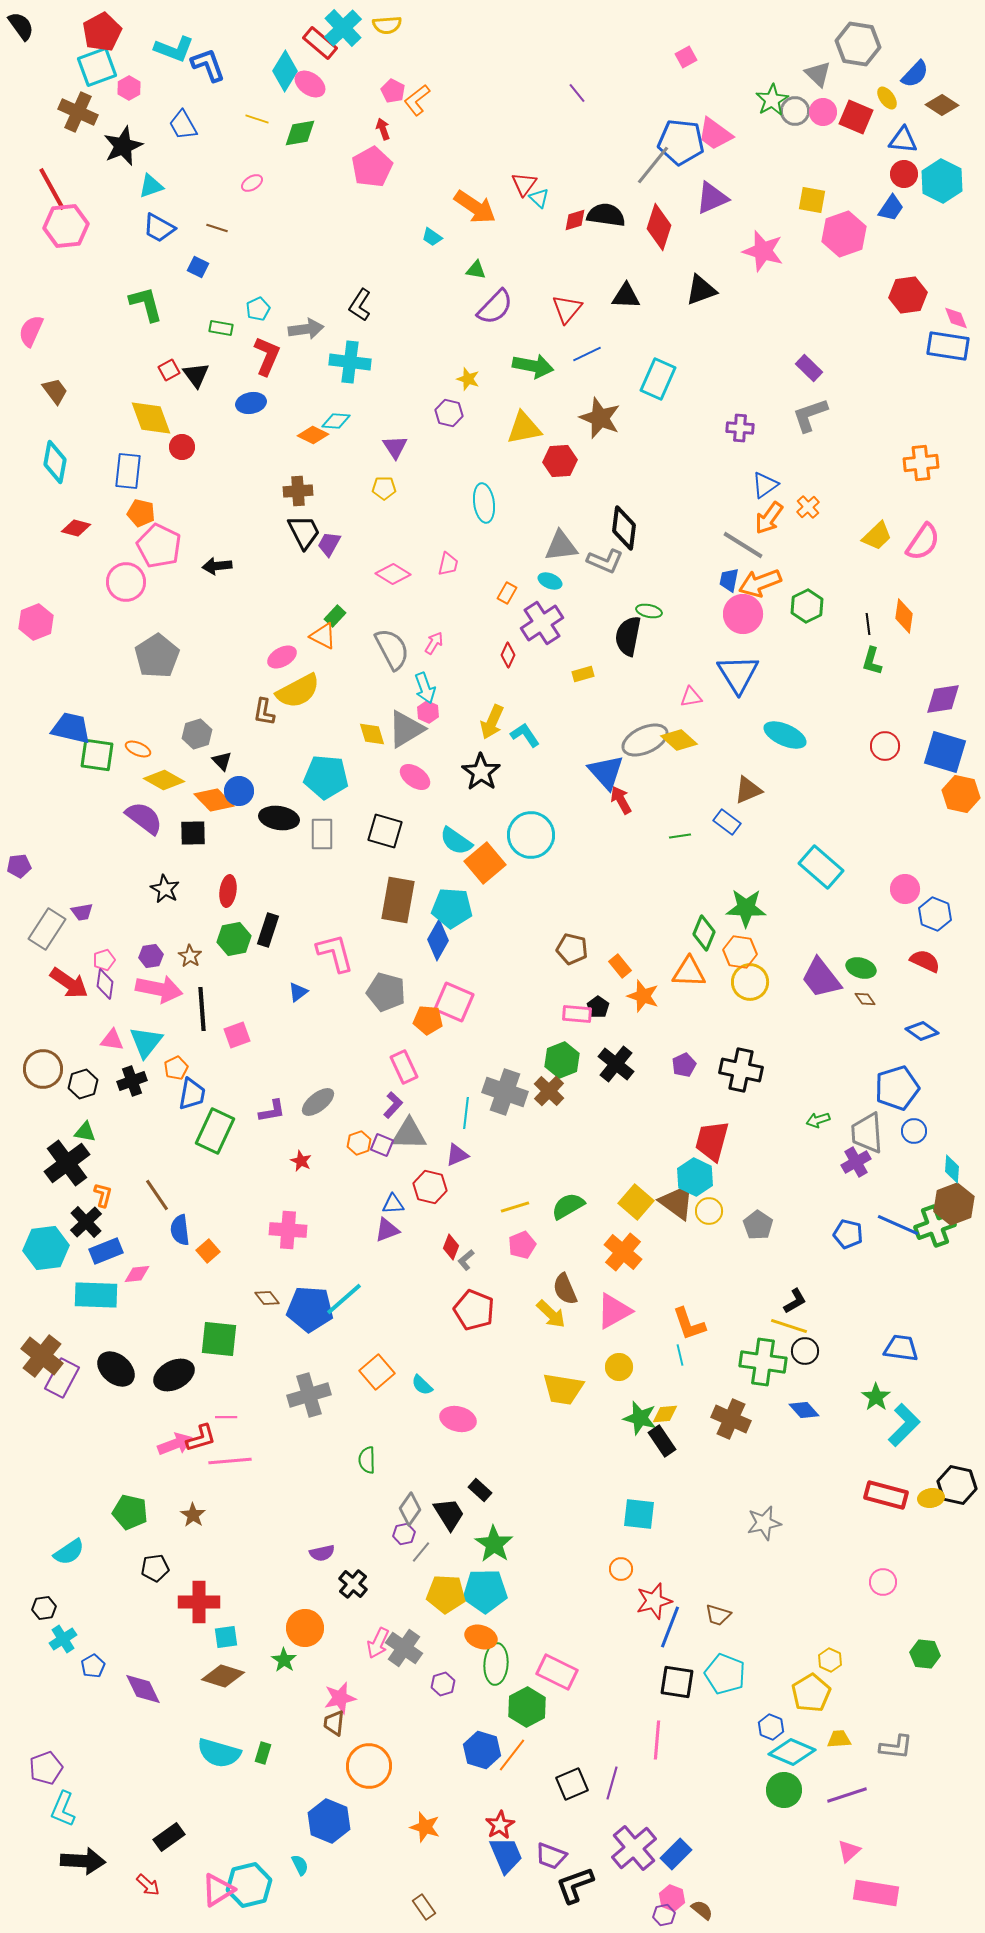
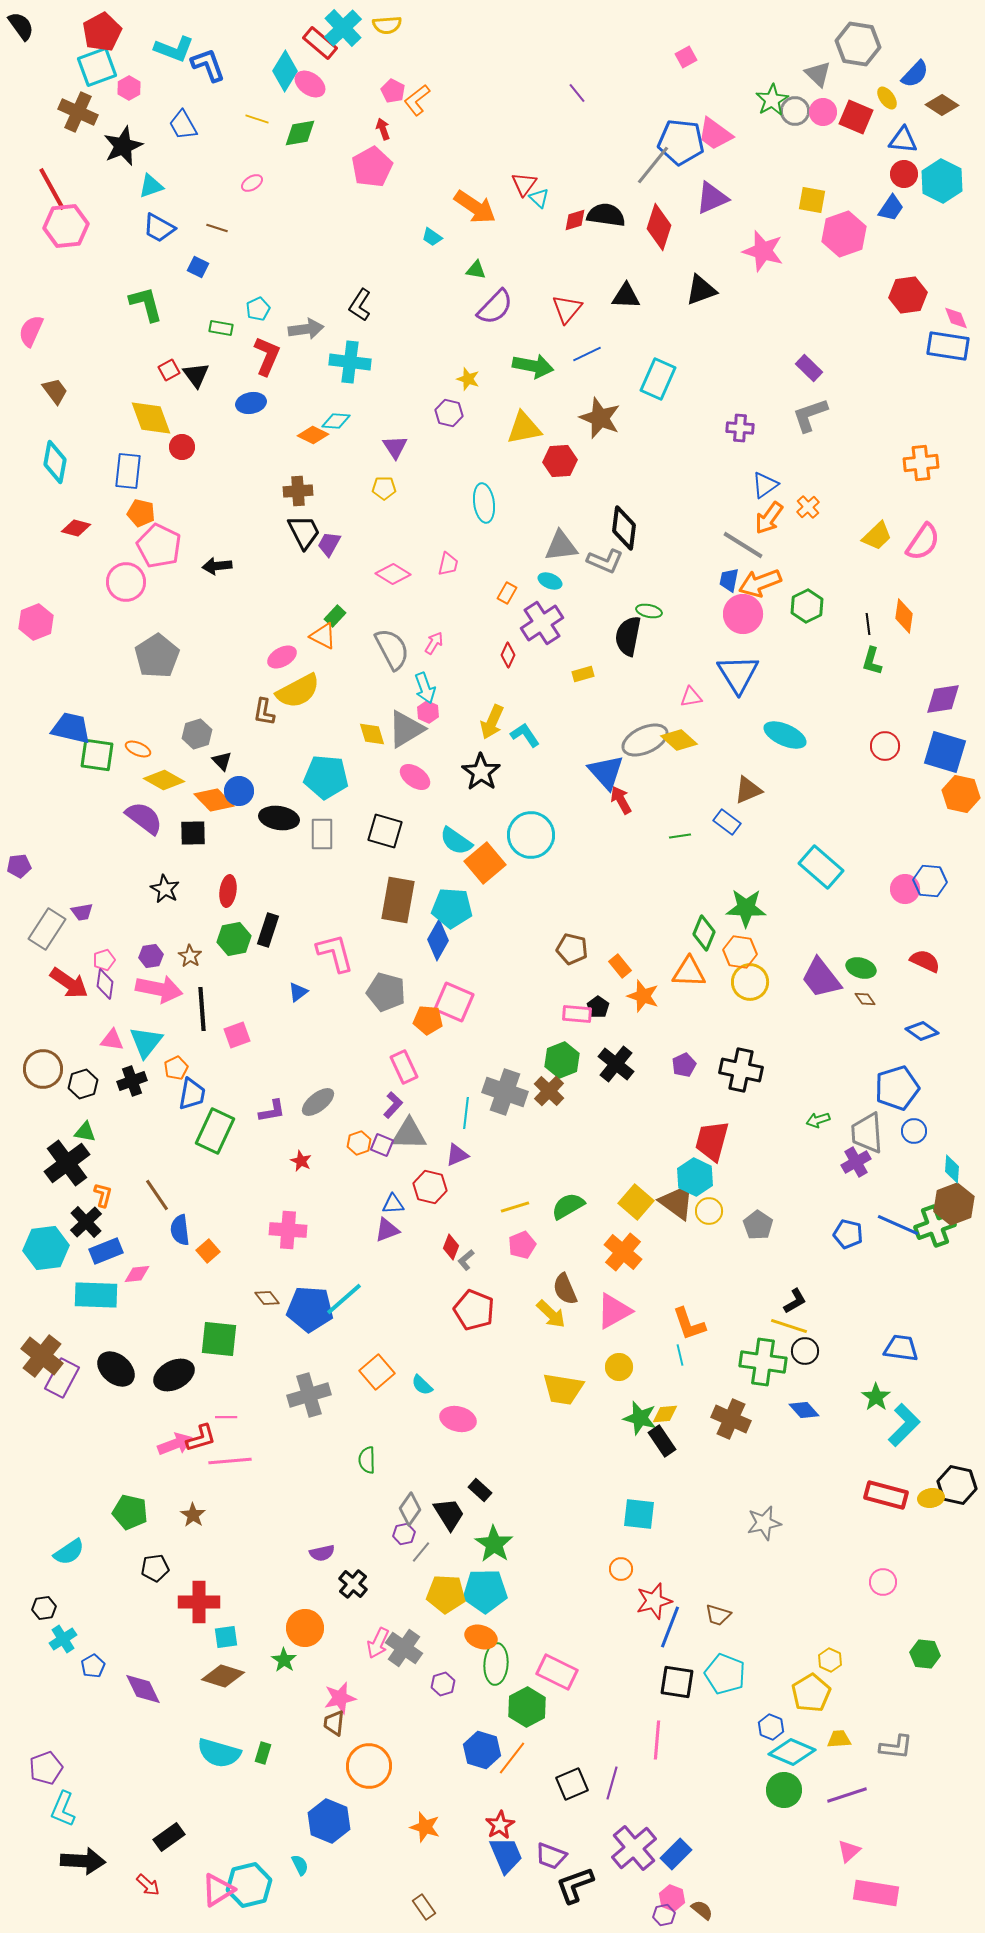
blue hexagon at (935, 914): moved 5 px left, 33 px up; rotated 16 degrees counterclockwise
orange line at (512, 1755): moved 3 px down
